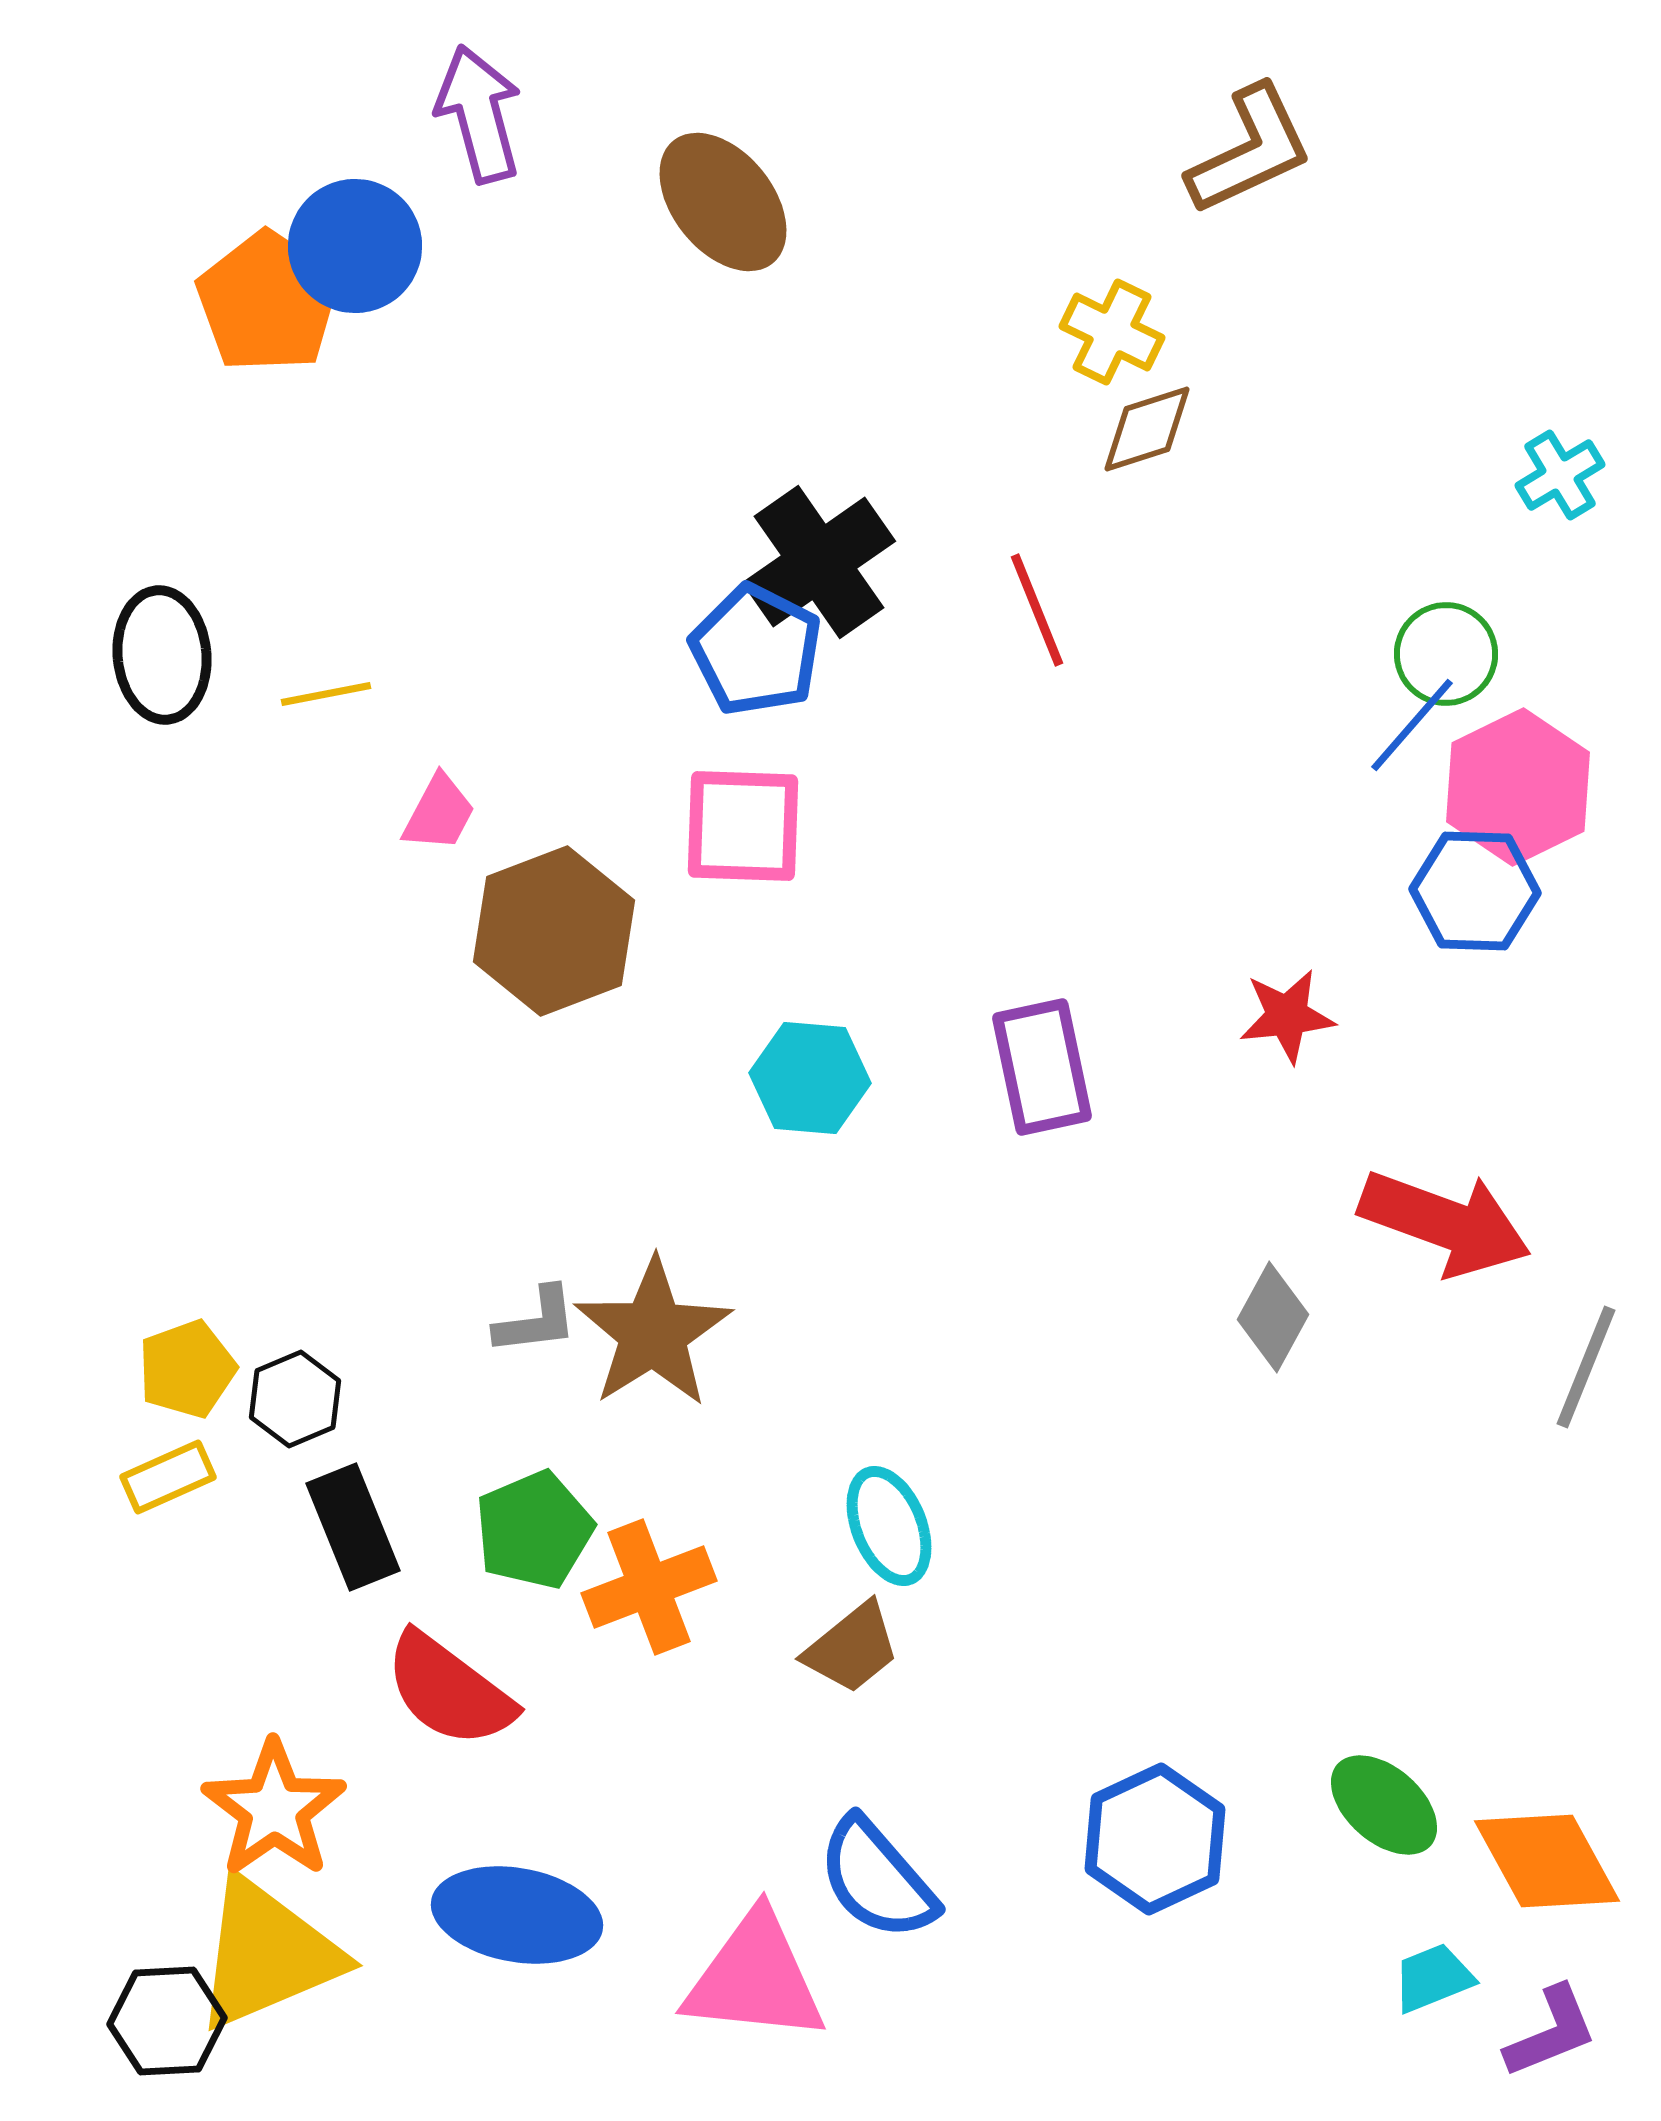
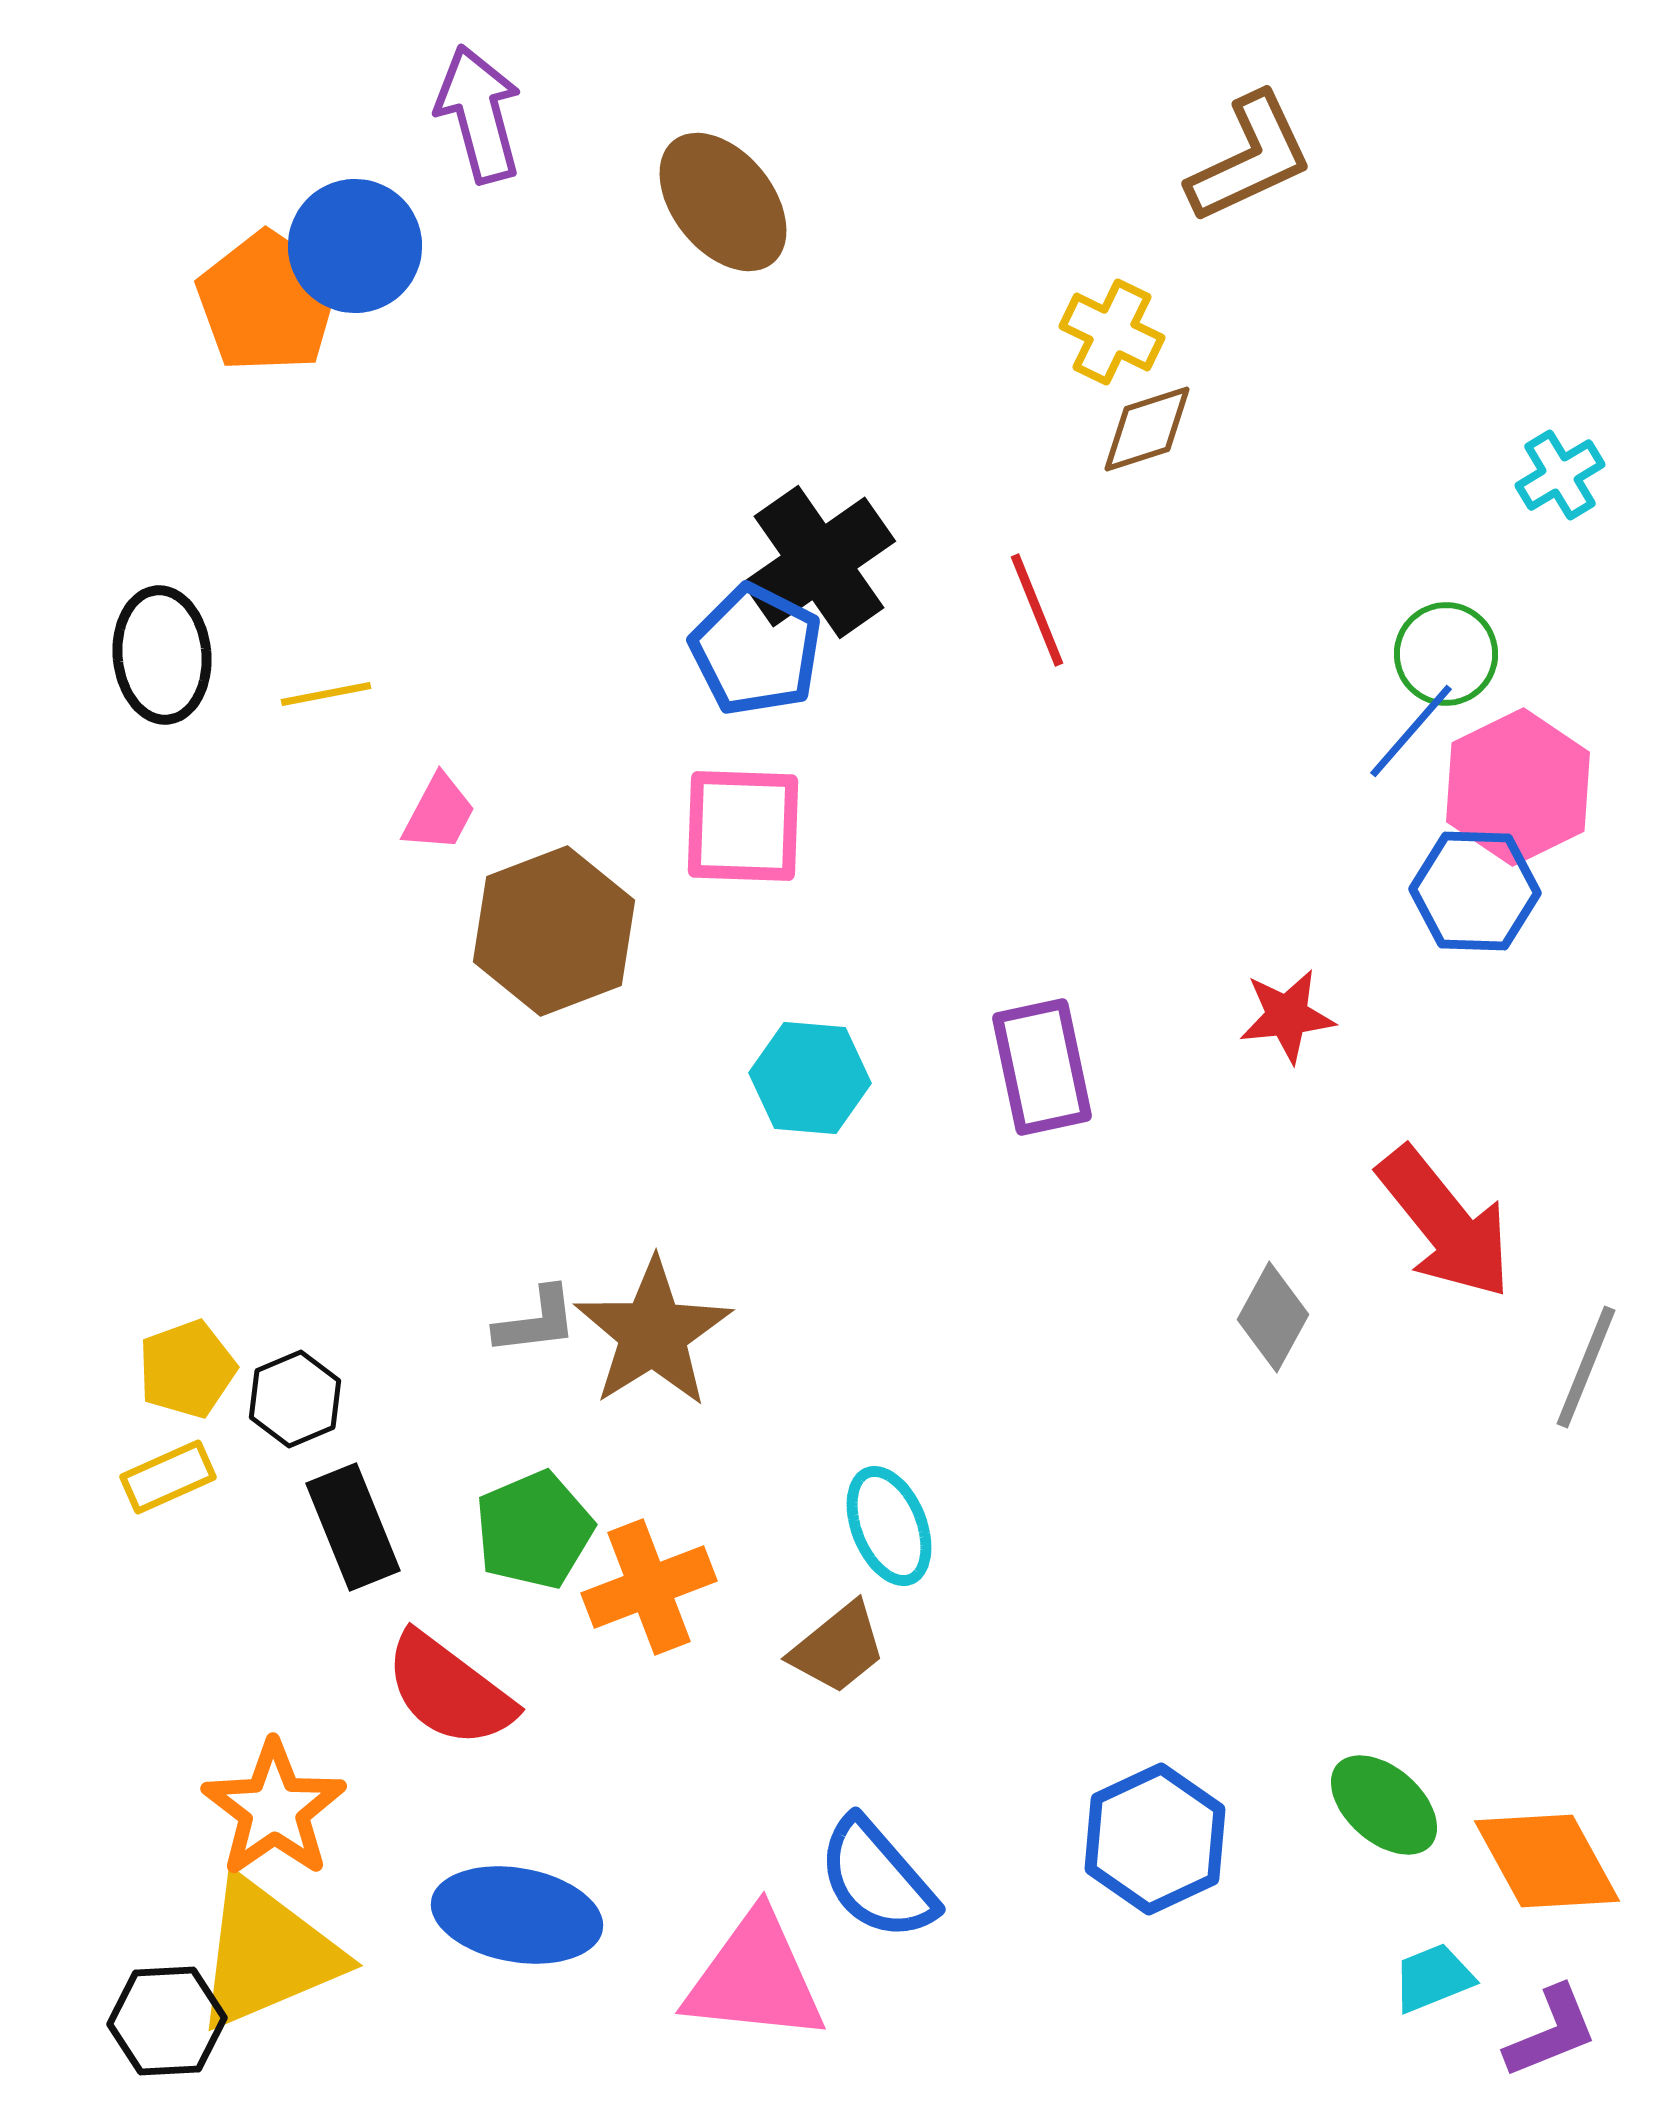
brown L-shape at (1250, 150): moved 8 px down
blue line at (1412, 725): moved 1 px left, 6 px down
red arrow at (1445, 1223): rotated 31 degrees clockwise
brown trapezoid at (852, 1648): moved 14 px left
